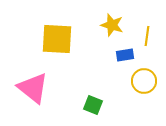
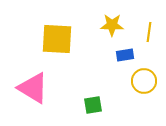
yellow star: rotated 15 degrees counterclockwise
yellow line: moved 2 px right, 4 px up
pink triangle: rotated 8 degrees counterclockwise
green square: rotated 30 degrees counterclockwise
